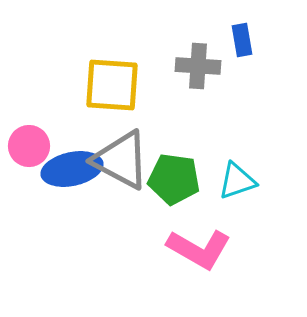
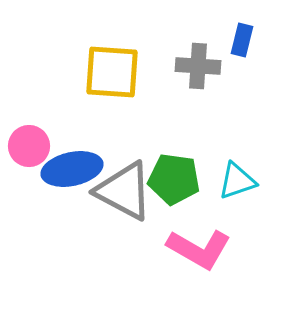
blue rectangle: rotated 24 degrees clockwise
yellow square: moved 13 px up
gray triangle: moved 3 px right, 31 px down
